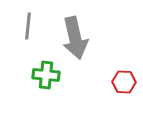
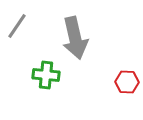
gray line: moved 11 px left; rotated 28 degrees clockwise
red hexagon: moved 3 px right
